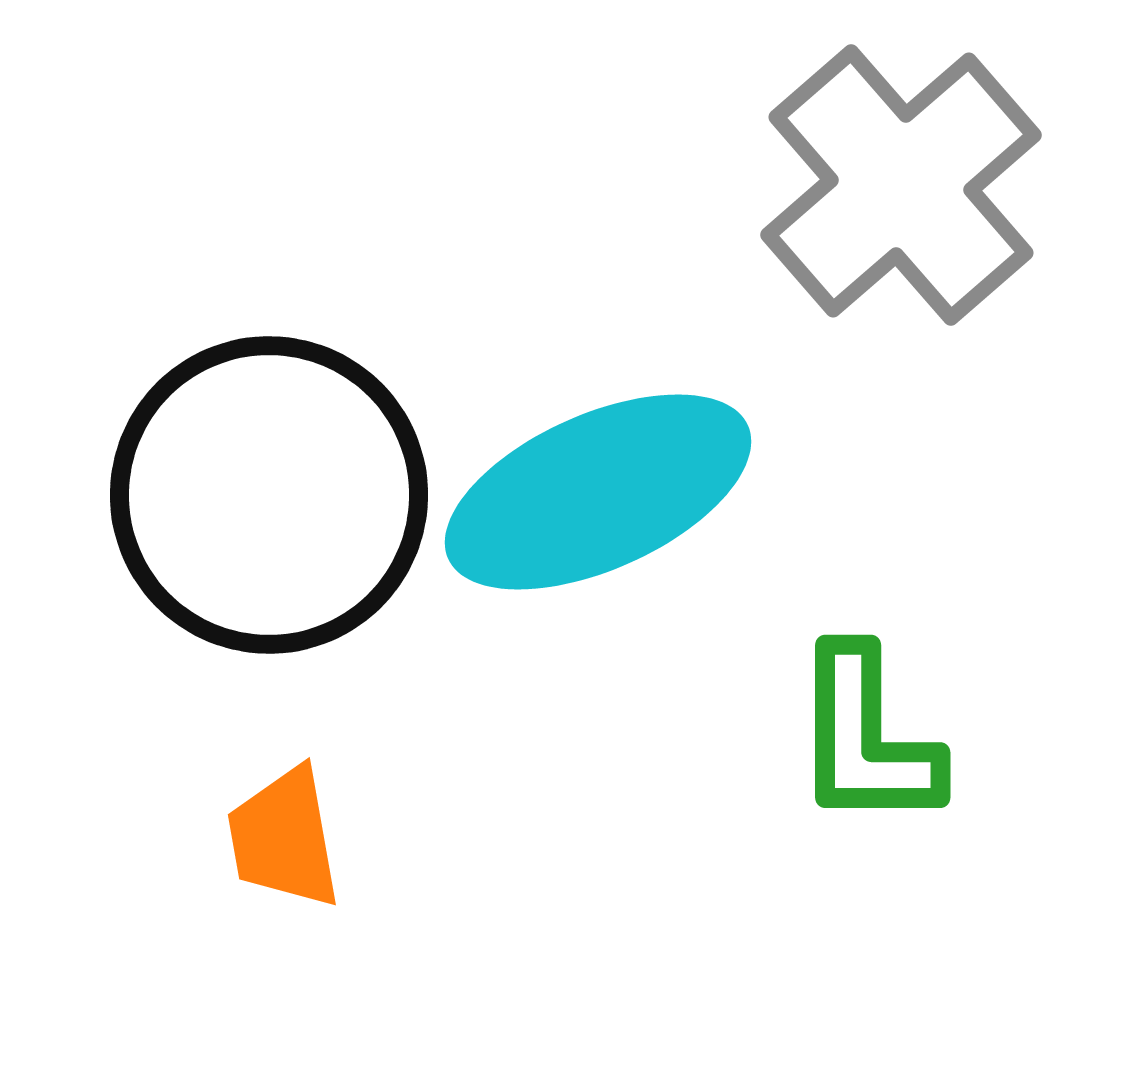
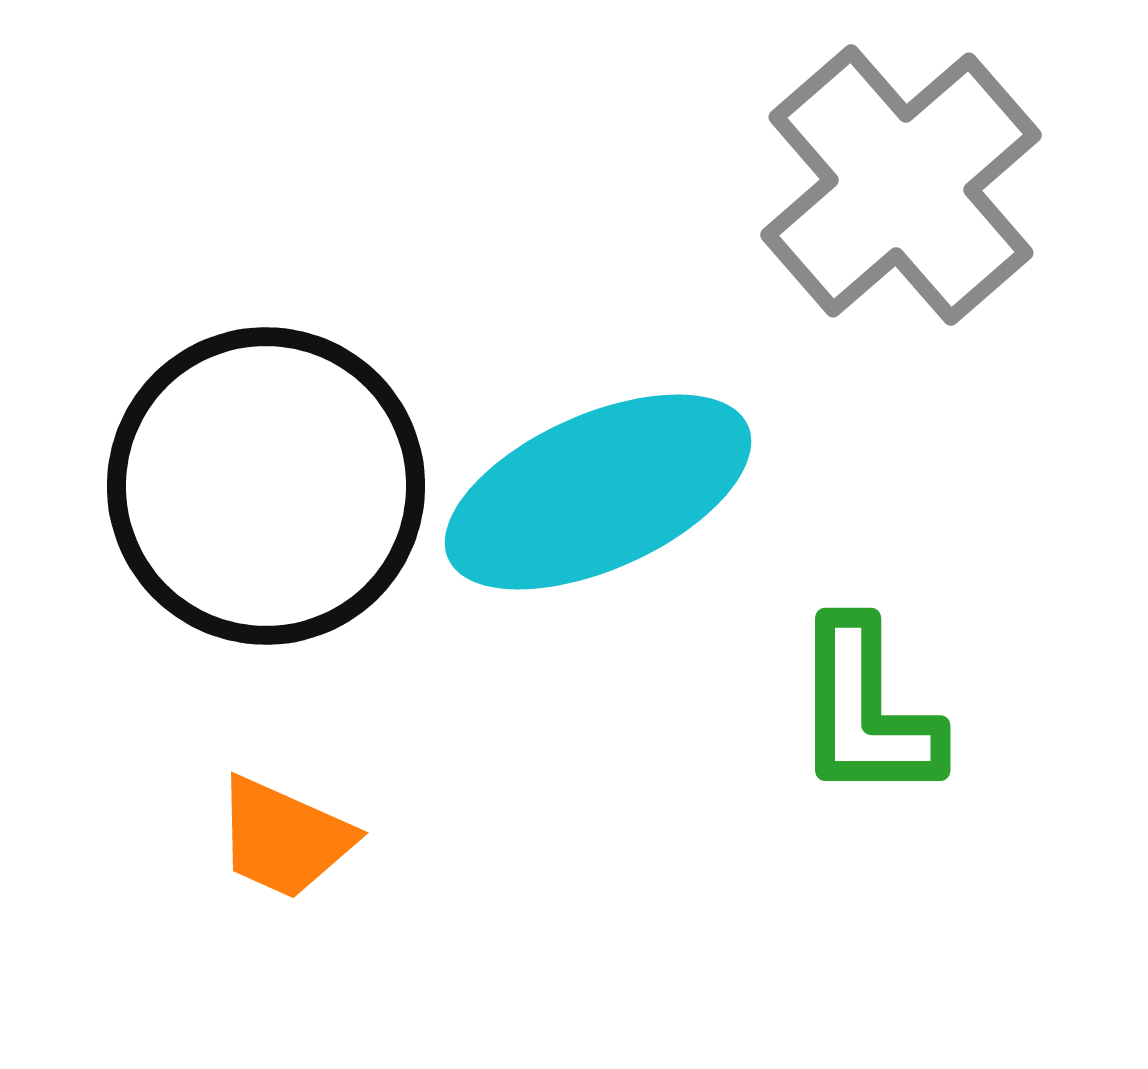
black circle: moved 3 px left, 9 px up
green L-shape: moved 27 px up
orange trapezoid: rotated 56 degrees counterclockwise
